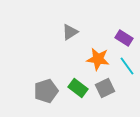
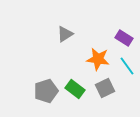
gray triangle: moved 5 px left, 2 px down
green rectangle: moved 3 px left, 1 px down
